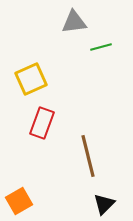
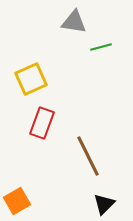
gray triangle: rotated 16 degrees clockwise
brown line: rotated 12 degrees counterclockwise
orange square: moved 2 px left
